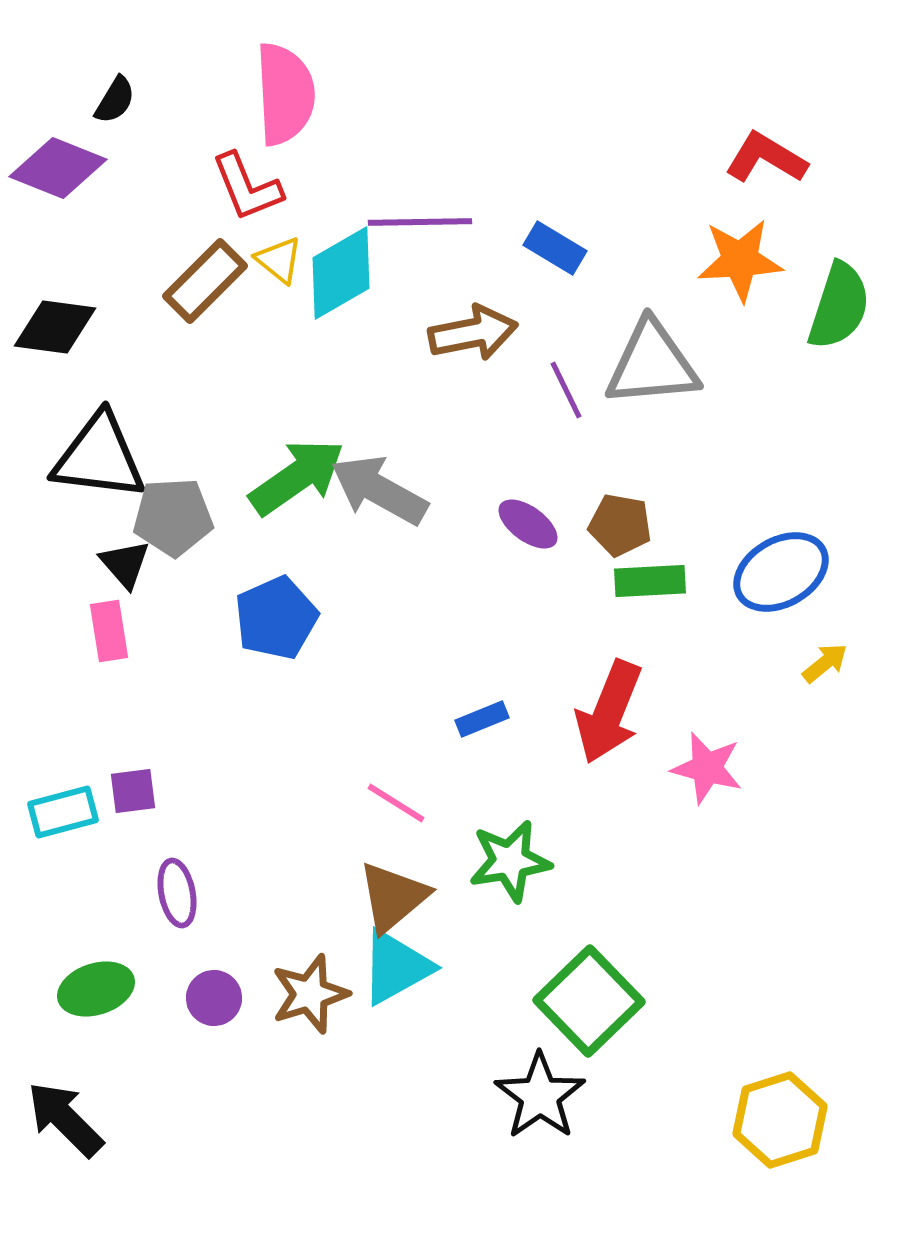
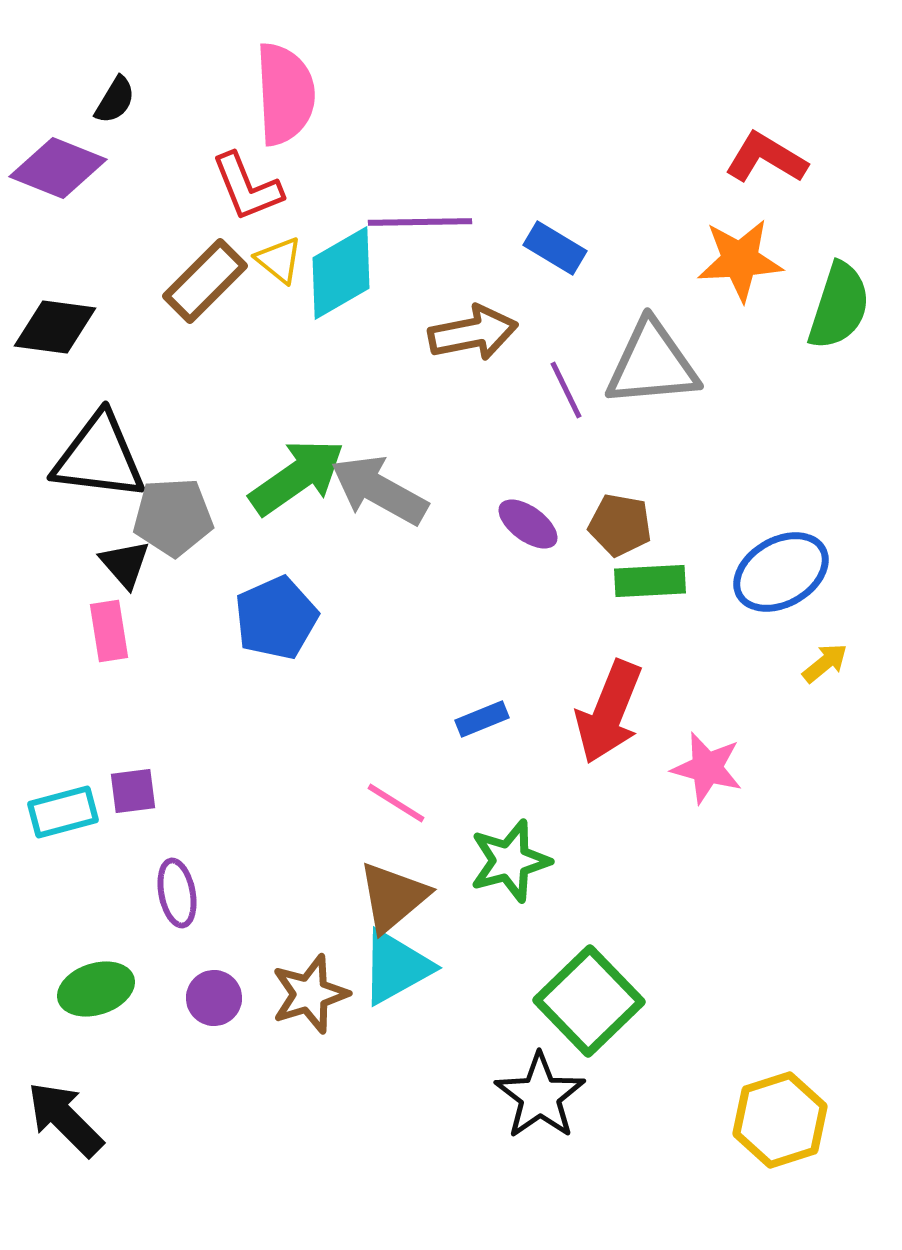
green star at (510, 861): rotated 6 degrees counterclockwise
